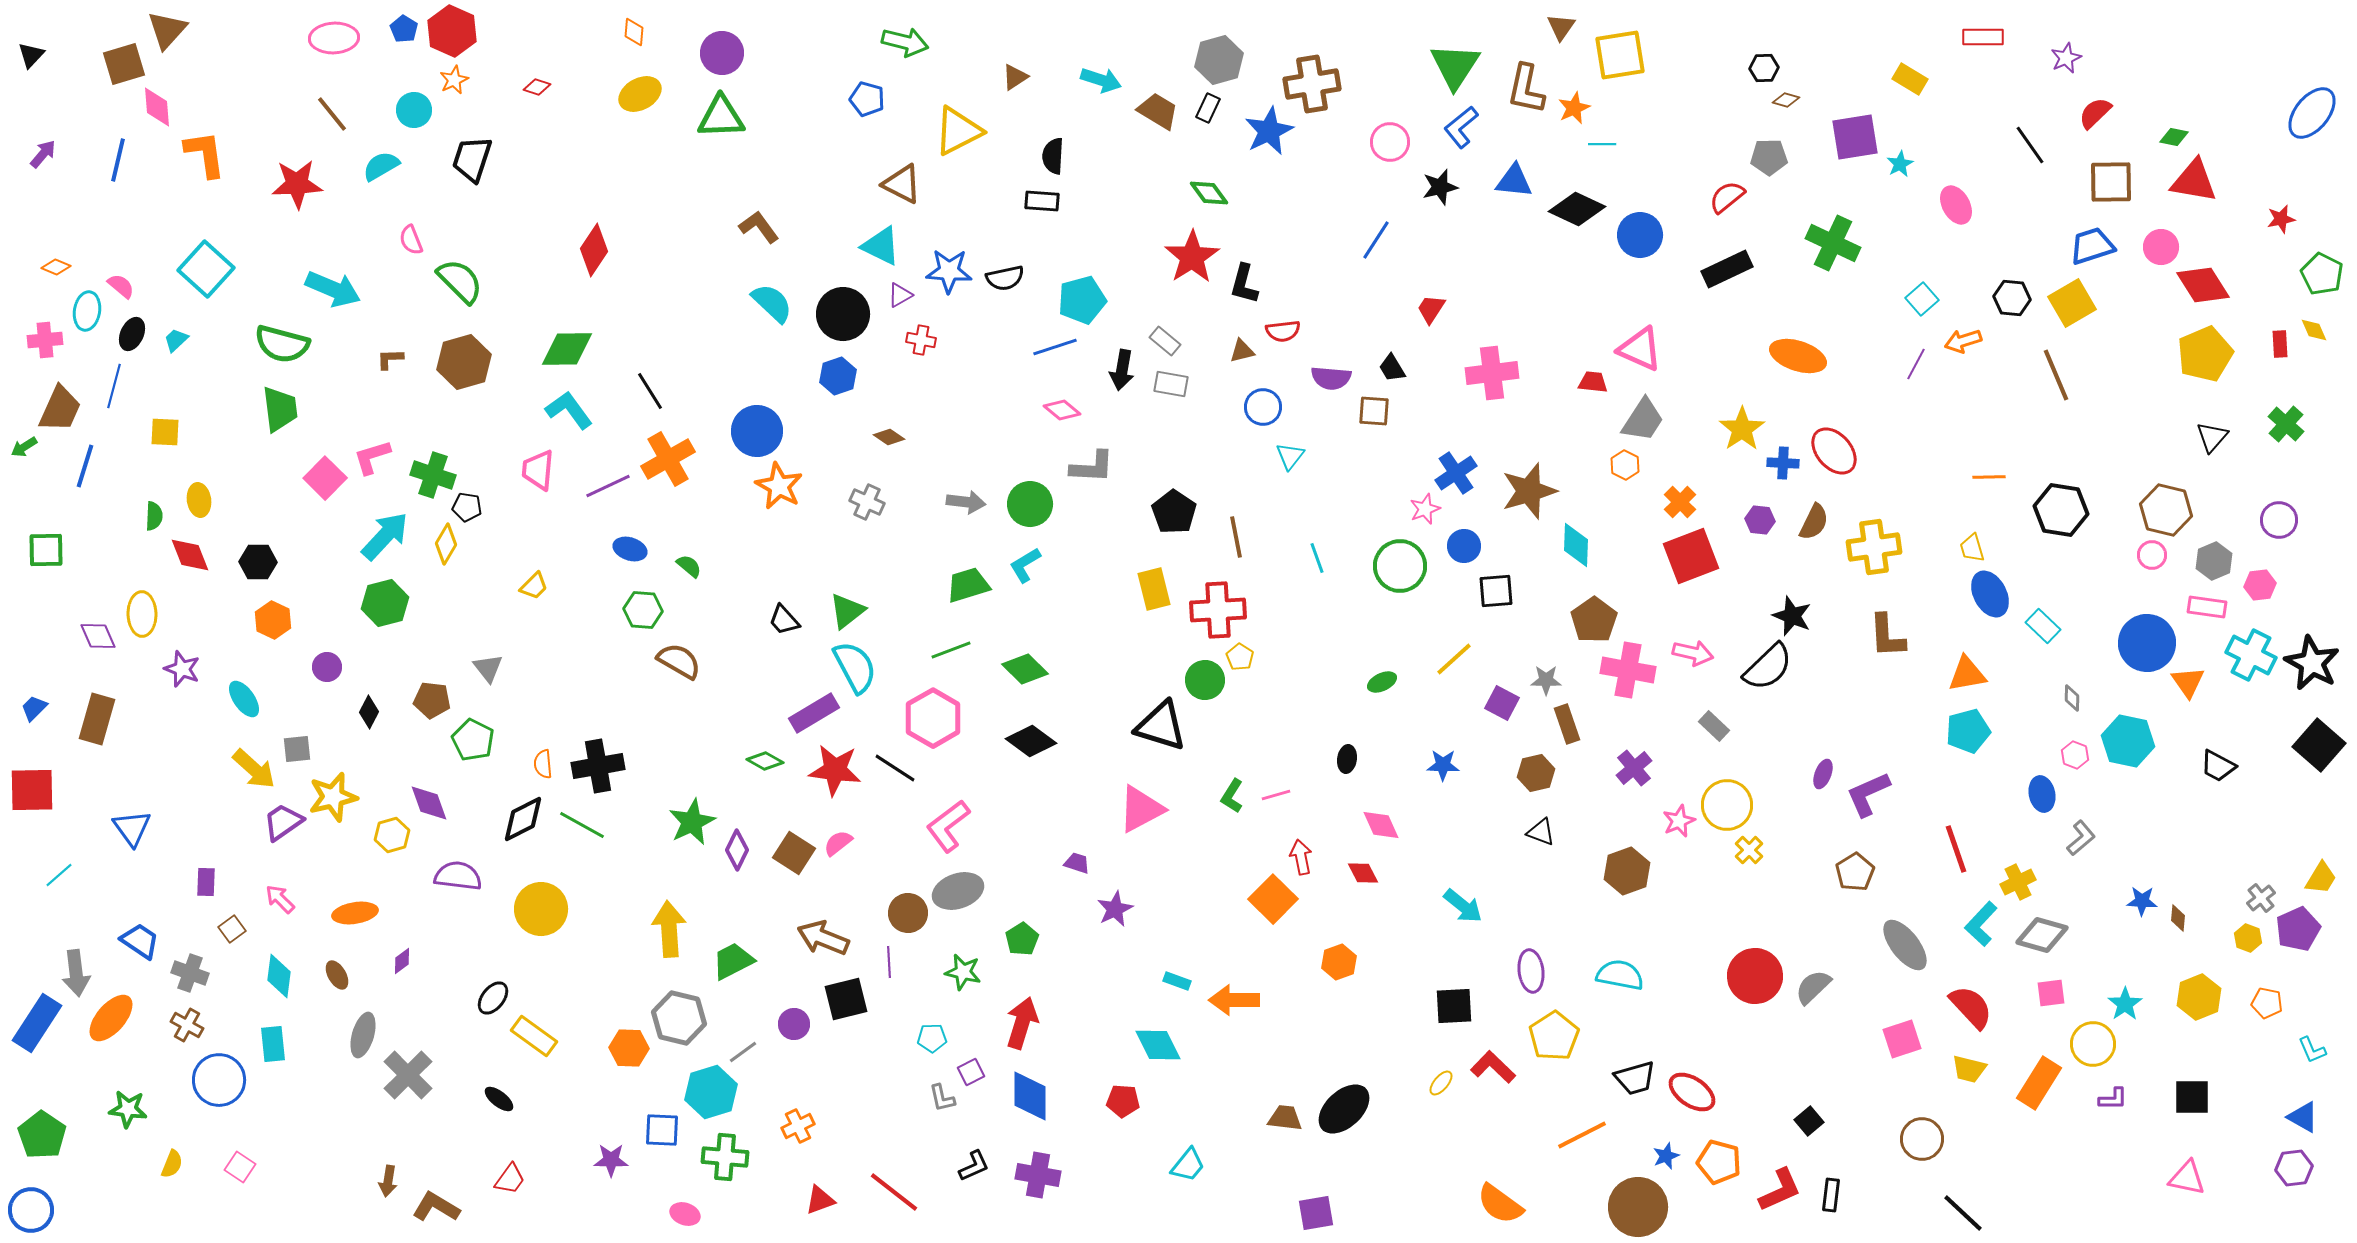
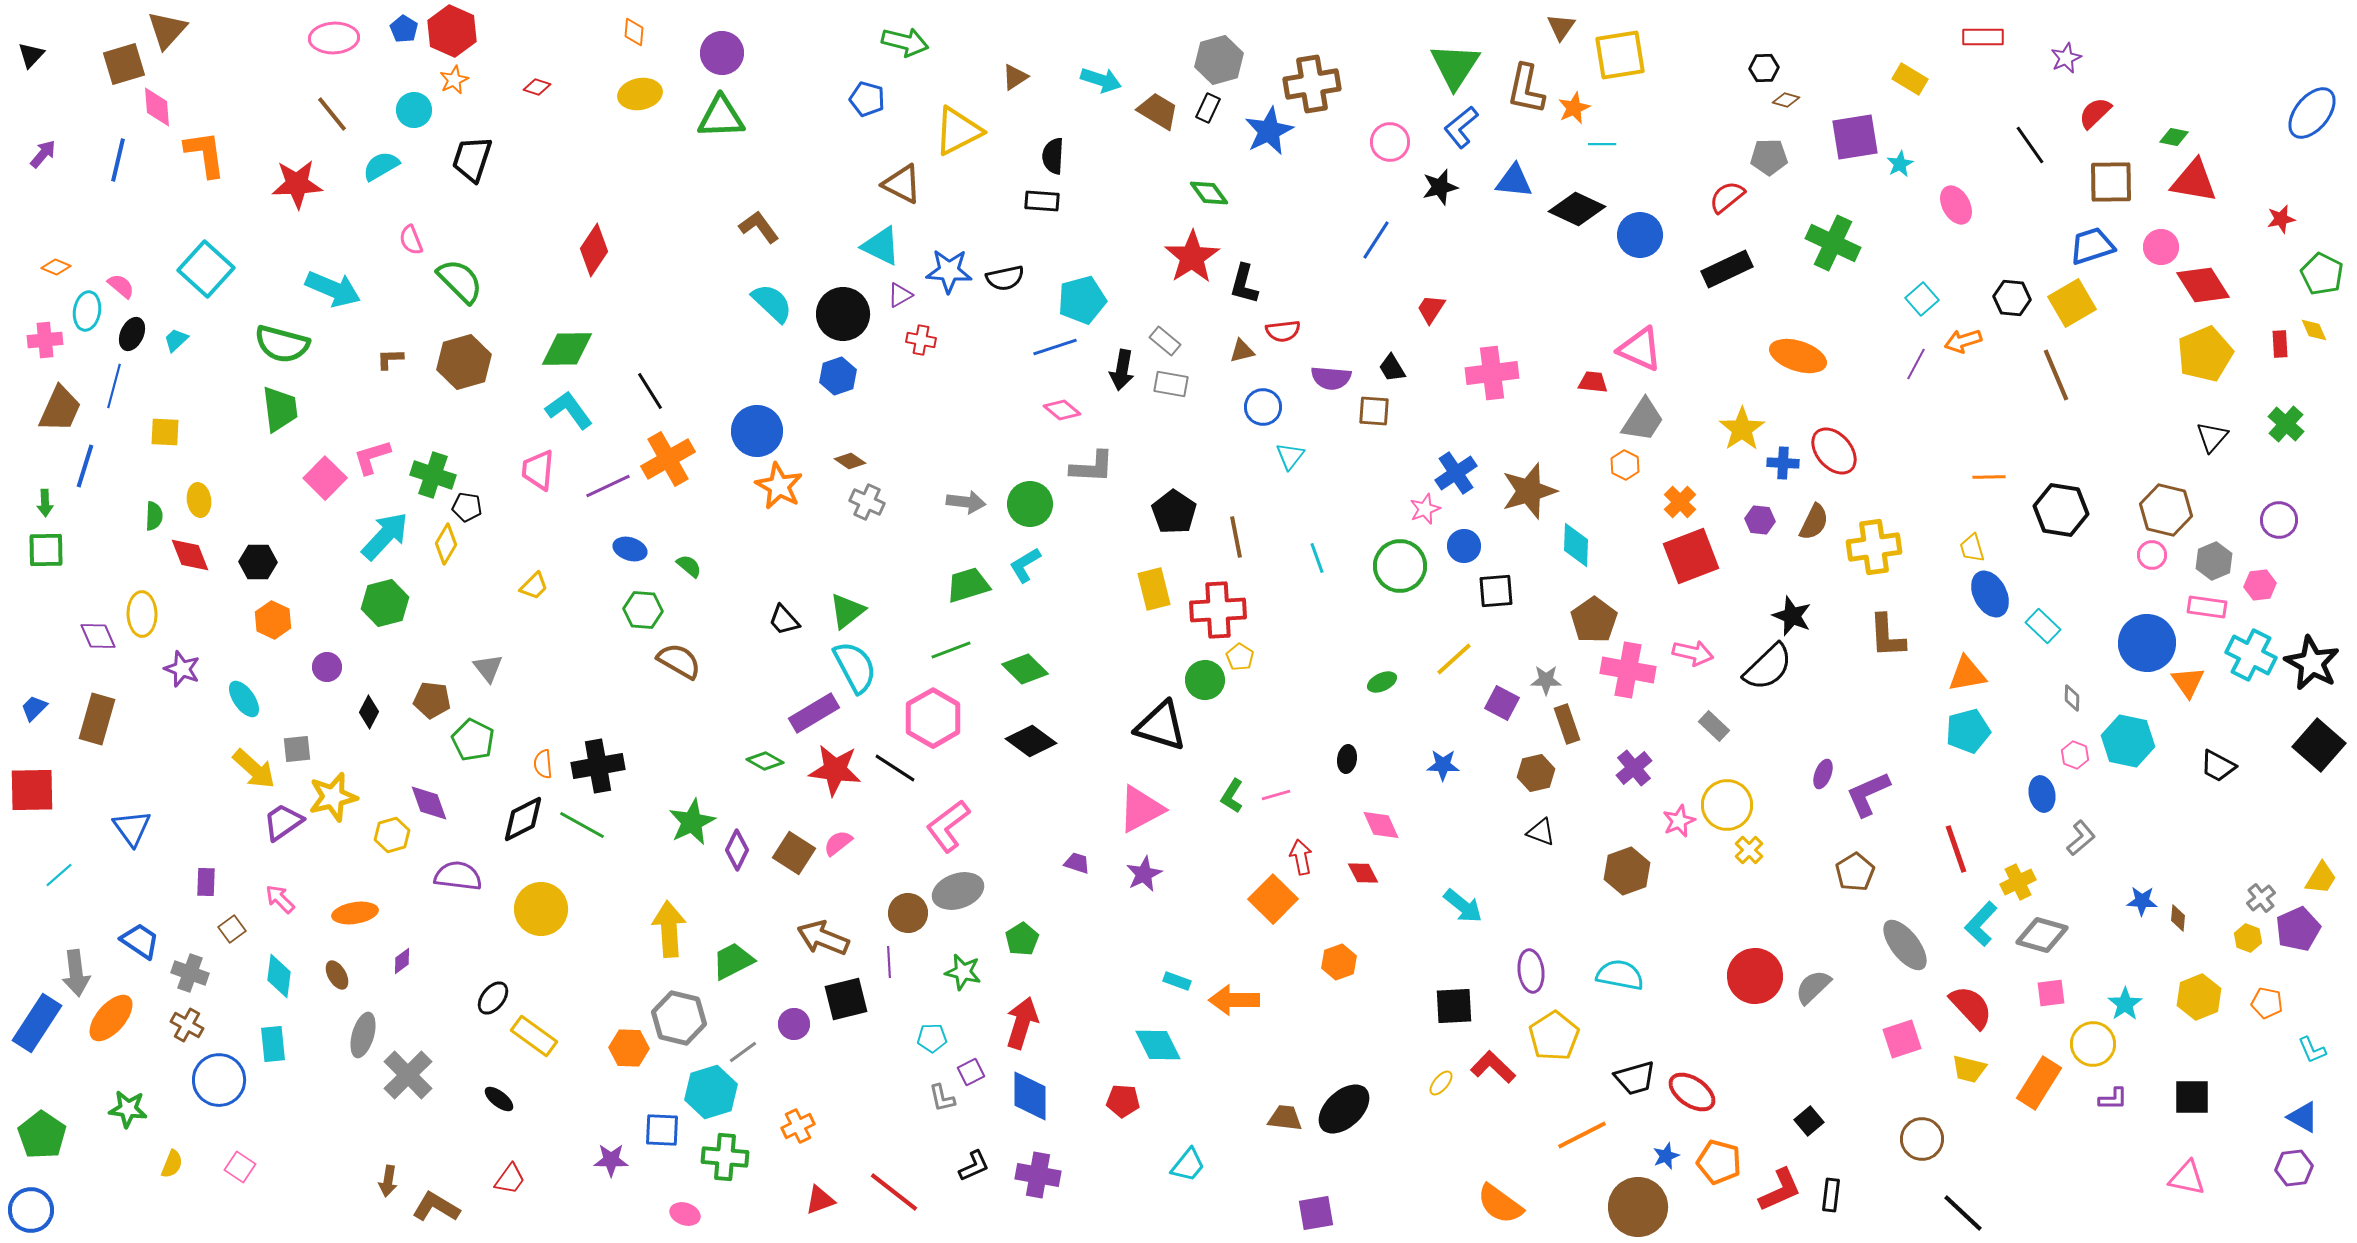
yellow ellipse at (640, 94): rotated 18 degrees clockwise
brown diamond at (889, 437): moved 39 px left, 24 px down
green arrow at (24, 447): moved 21 px right, 56 px down; rotated 60 degrees counterclockwise
purple star at (1115, 909): moved 29 px right, 35 px up
